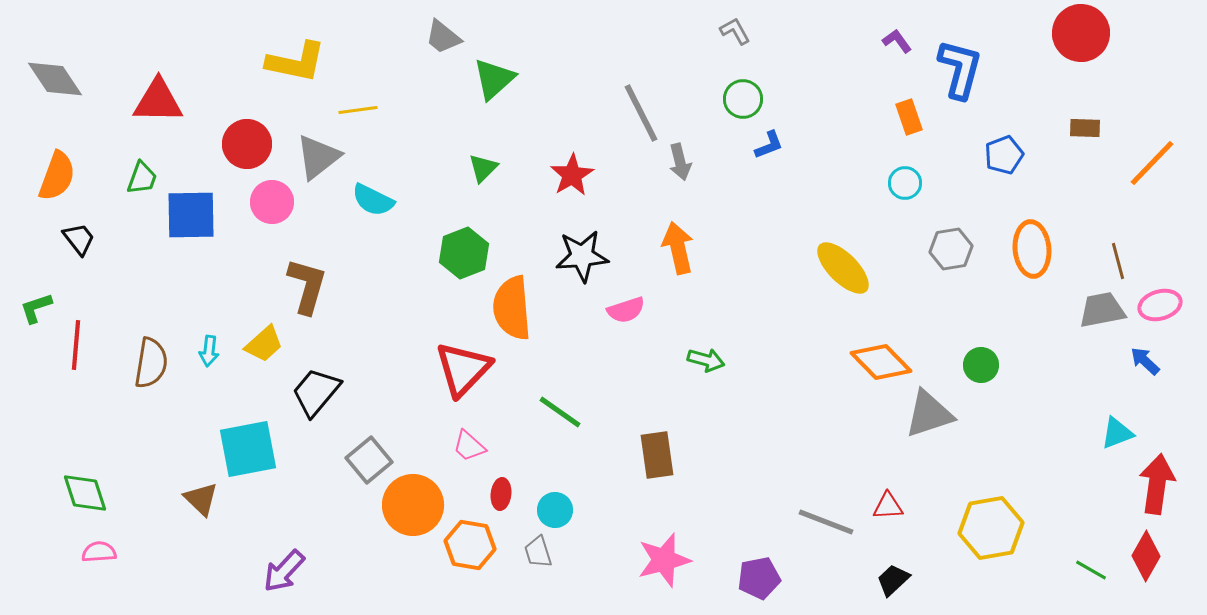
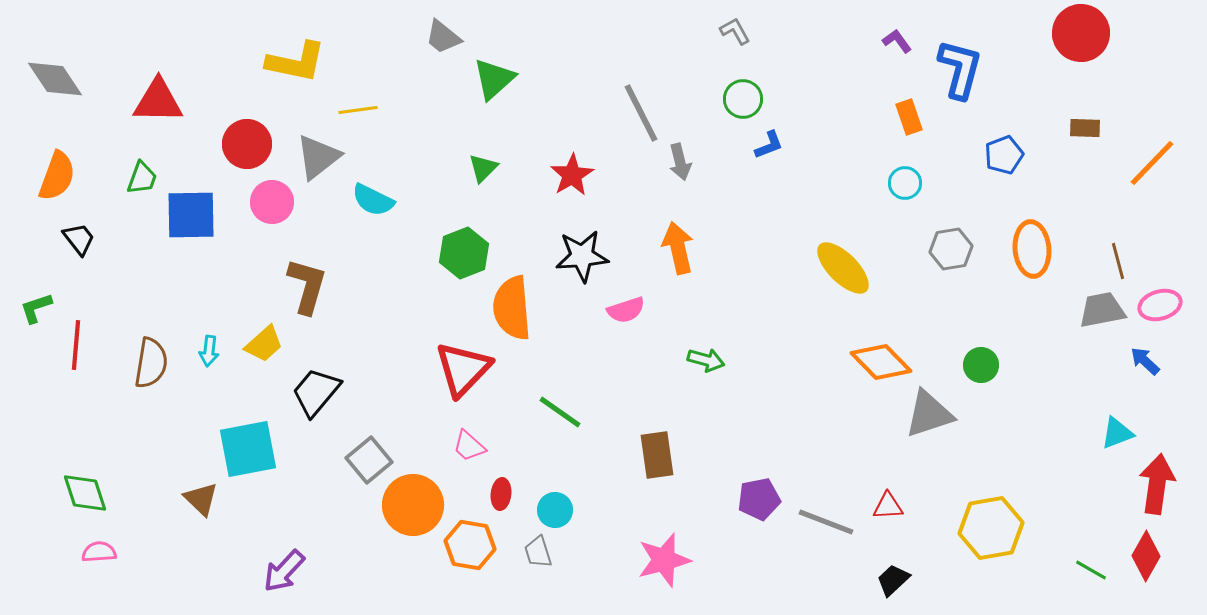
purple pentagon at (759, 578): moved 79 px up
